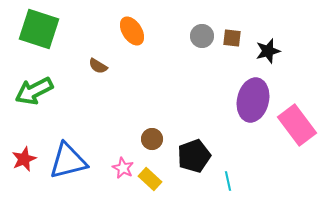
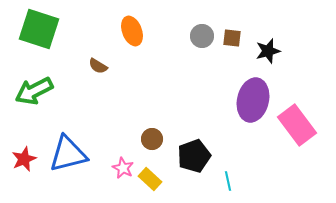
orange ellipse: rotated 12 degrees clockwise
blue triangle: moved 7 px up
